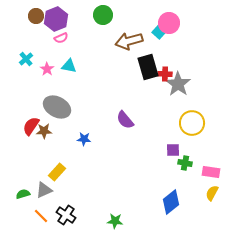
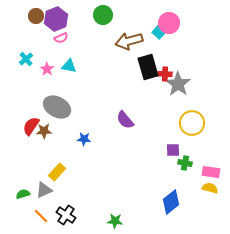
yellow semicircle: moved 2 px left, 5 px up; rotated 77 degrees clockwise
